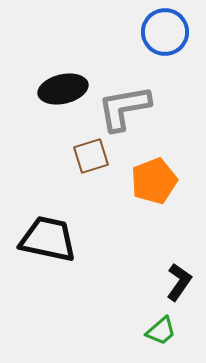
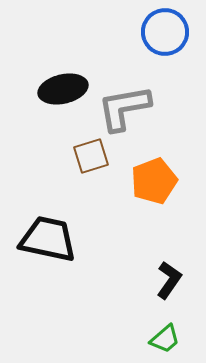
black L-shape: moved 10 px left, 2 px up
green trapezoid: moved 4 px right, 8 px down
